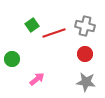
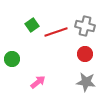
red line: moved 2 px right, 1 px up
pink arrow: moved 1 px right, 3 px down
